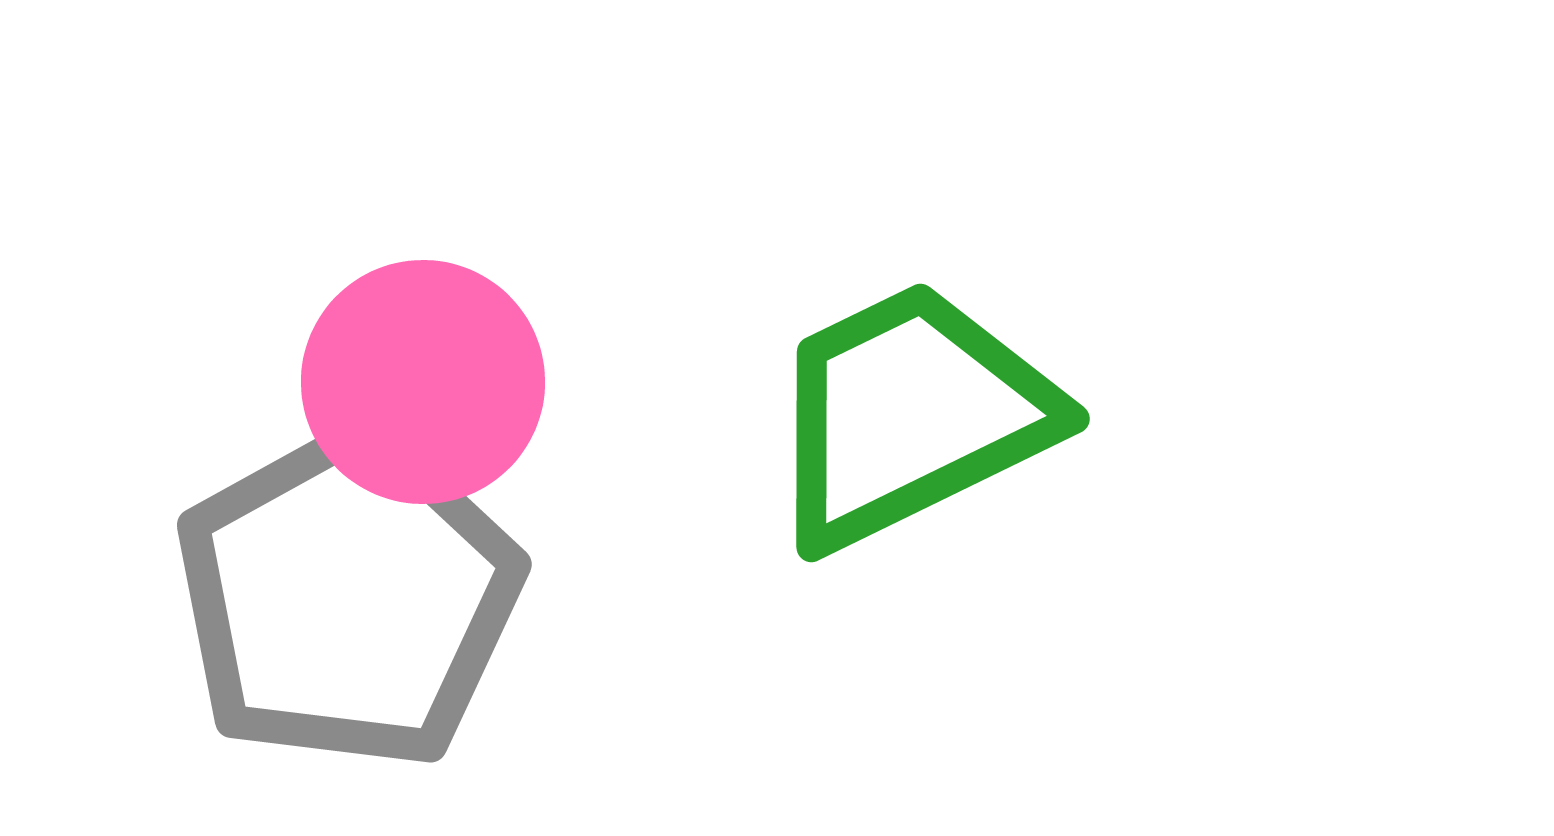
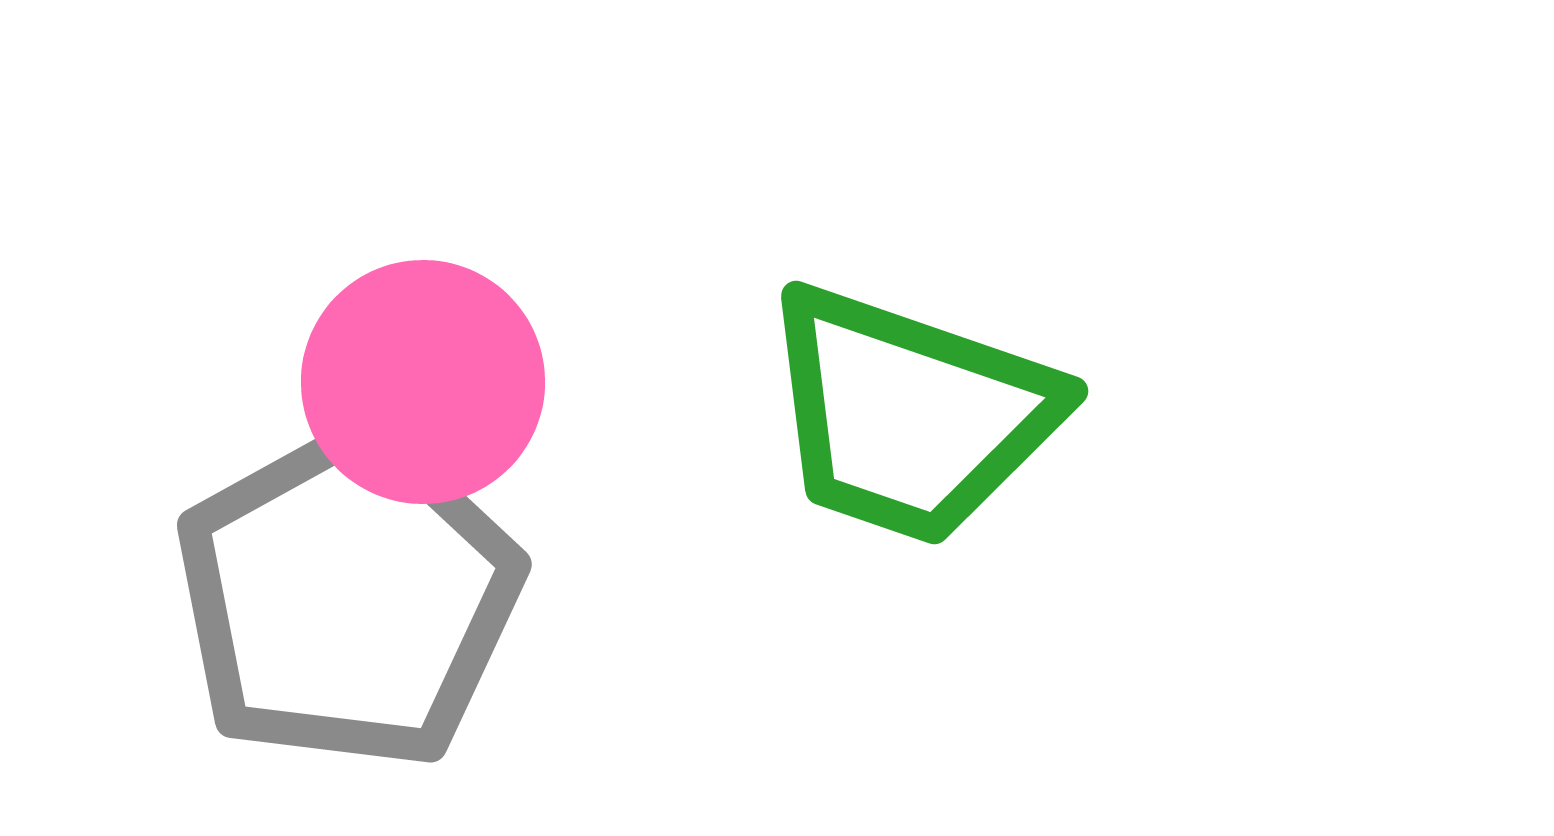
green trapezoid: rotated 135 degrees counterclockwise
